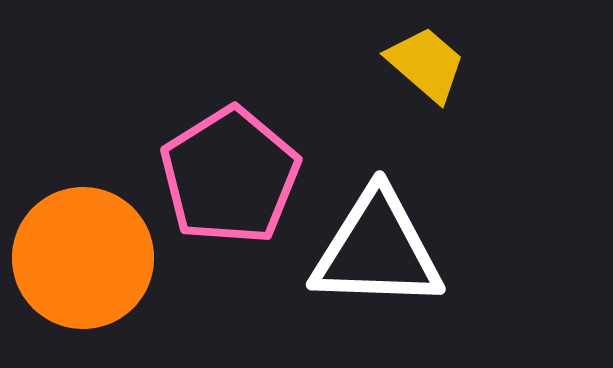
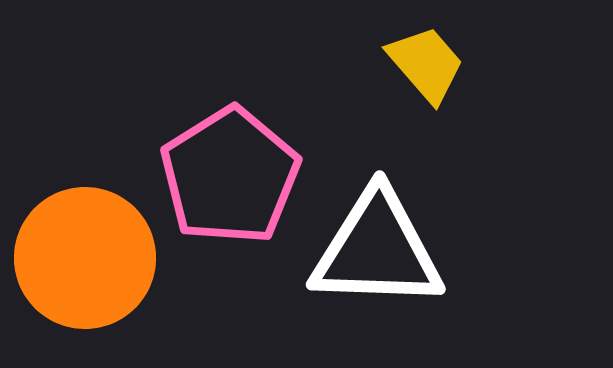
yellow trapezoid: rotated 8 degrees clockwise
orange circle: moved 2 px right
